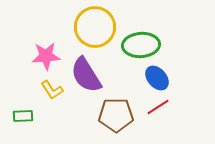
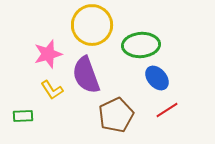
yellow circle: moved 3 px left, 2 px up
pink star: moved 2 px right, 2 px up; rotated 12 degrees counterclockwise
purple semicircle: rotated 12 degrees clockwise
red line: moved 9 px right, 3 px down
brown pentagon: rotated 24 degrees counterclockwise
